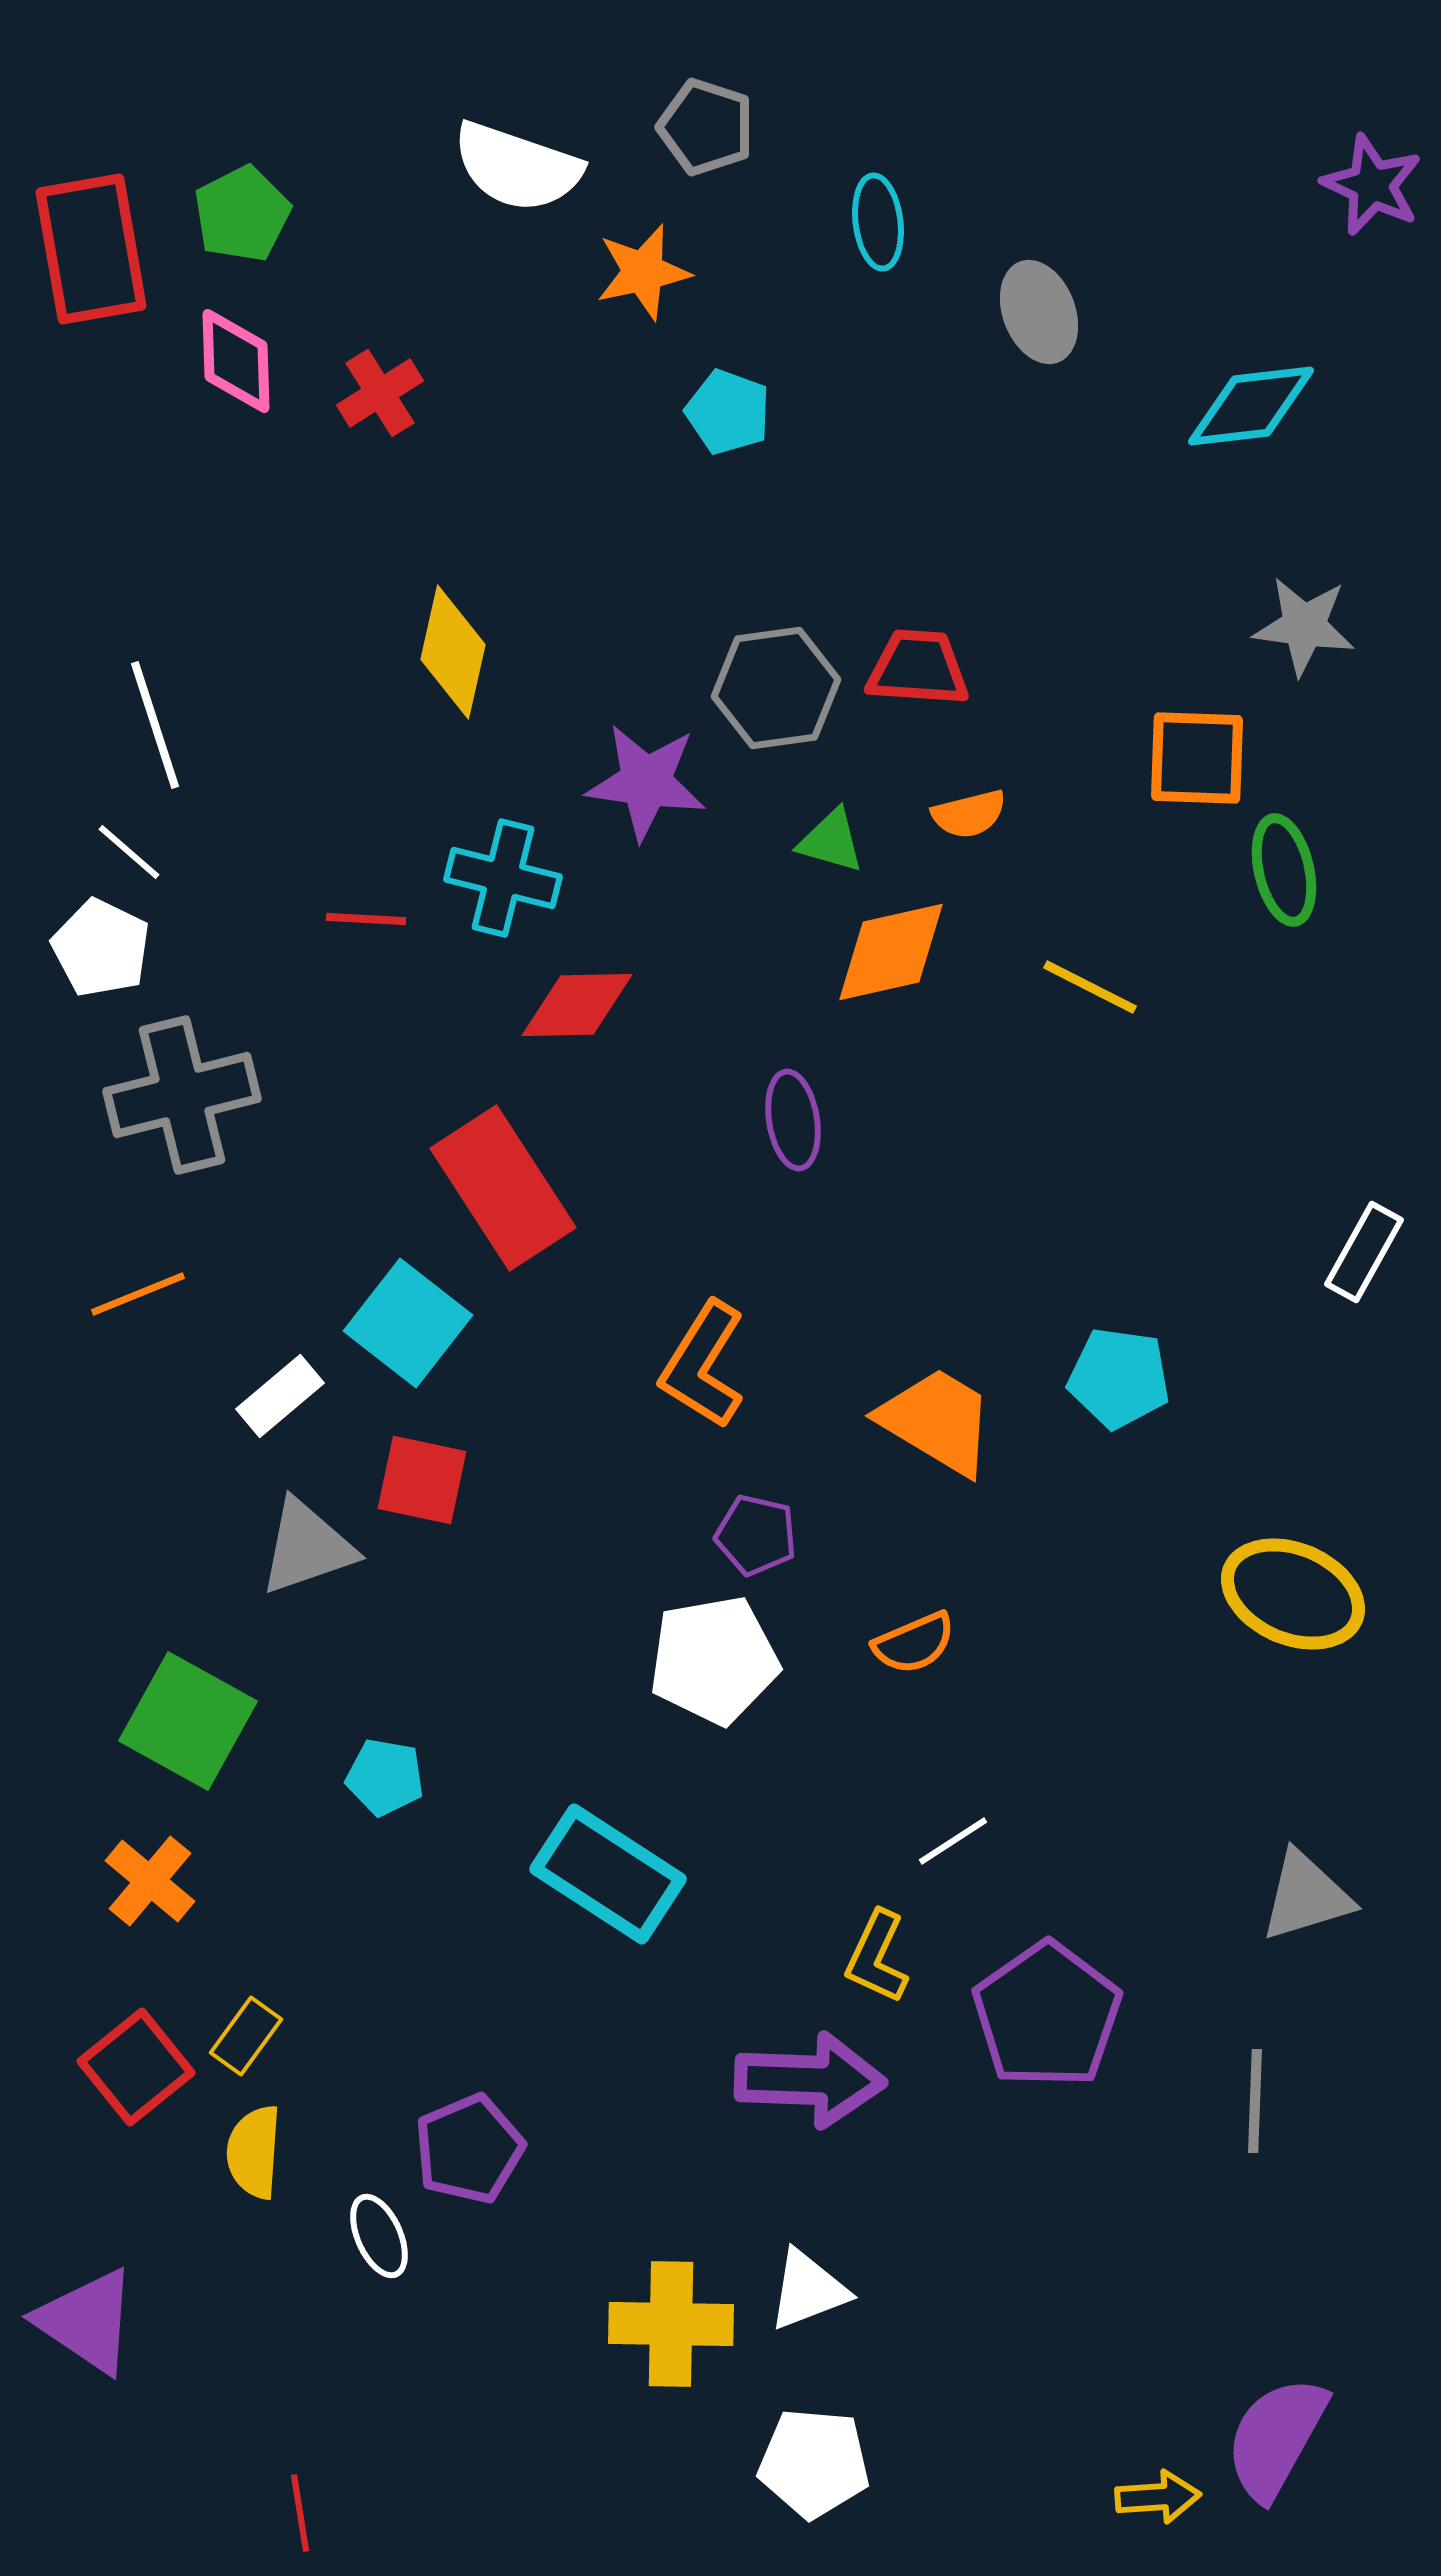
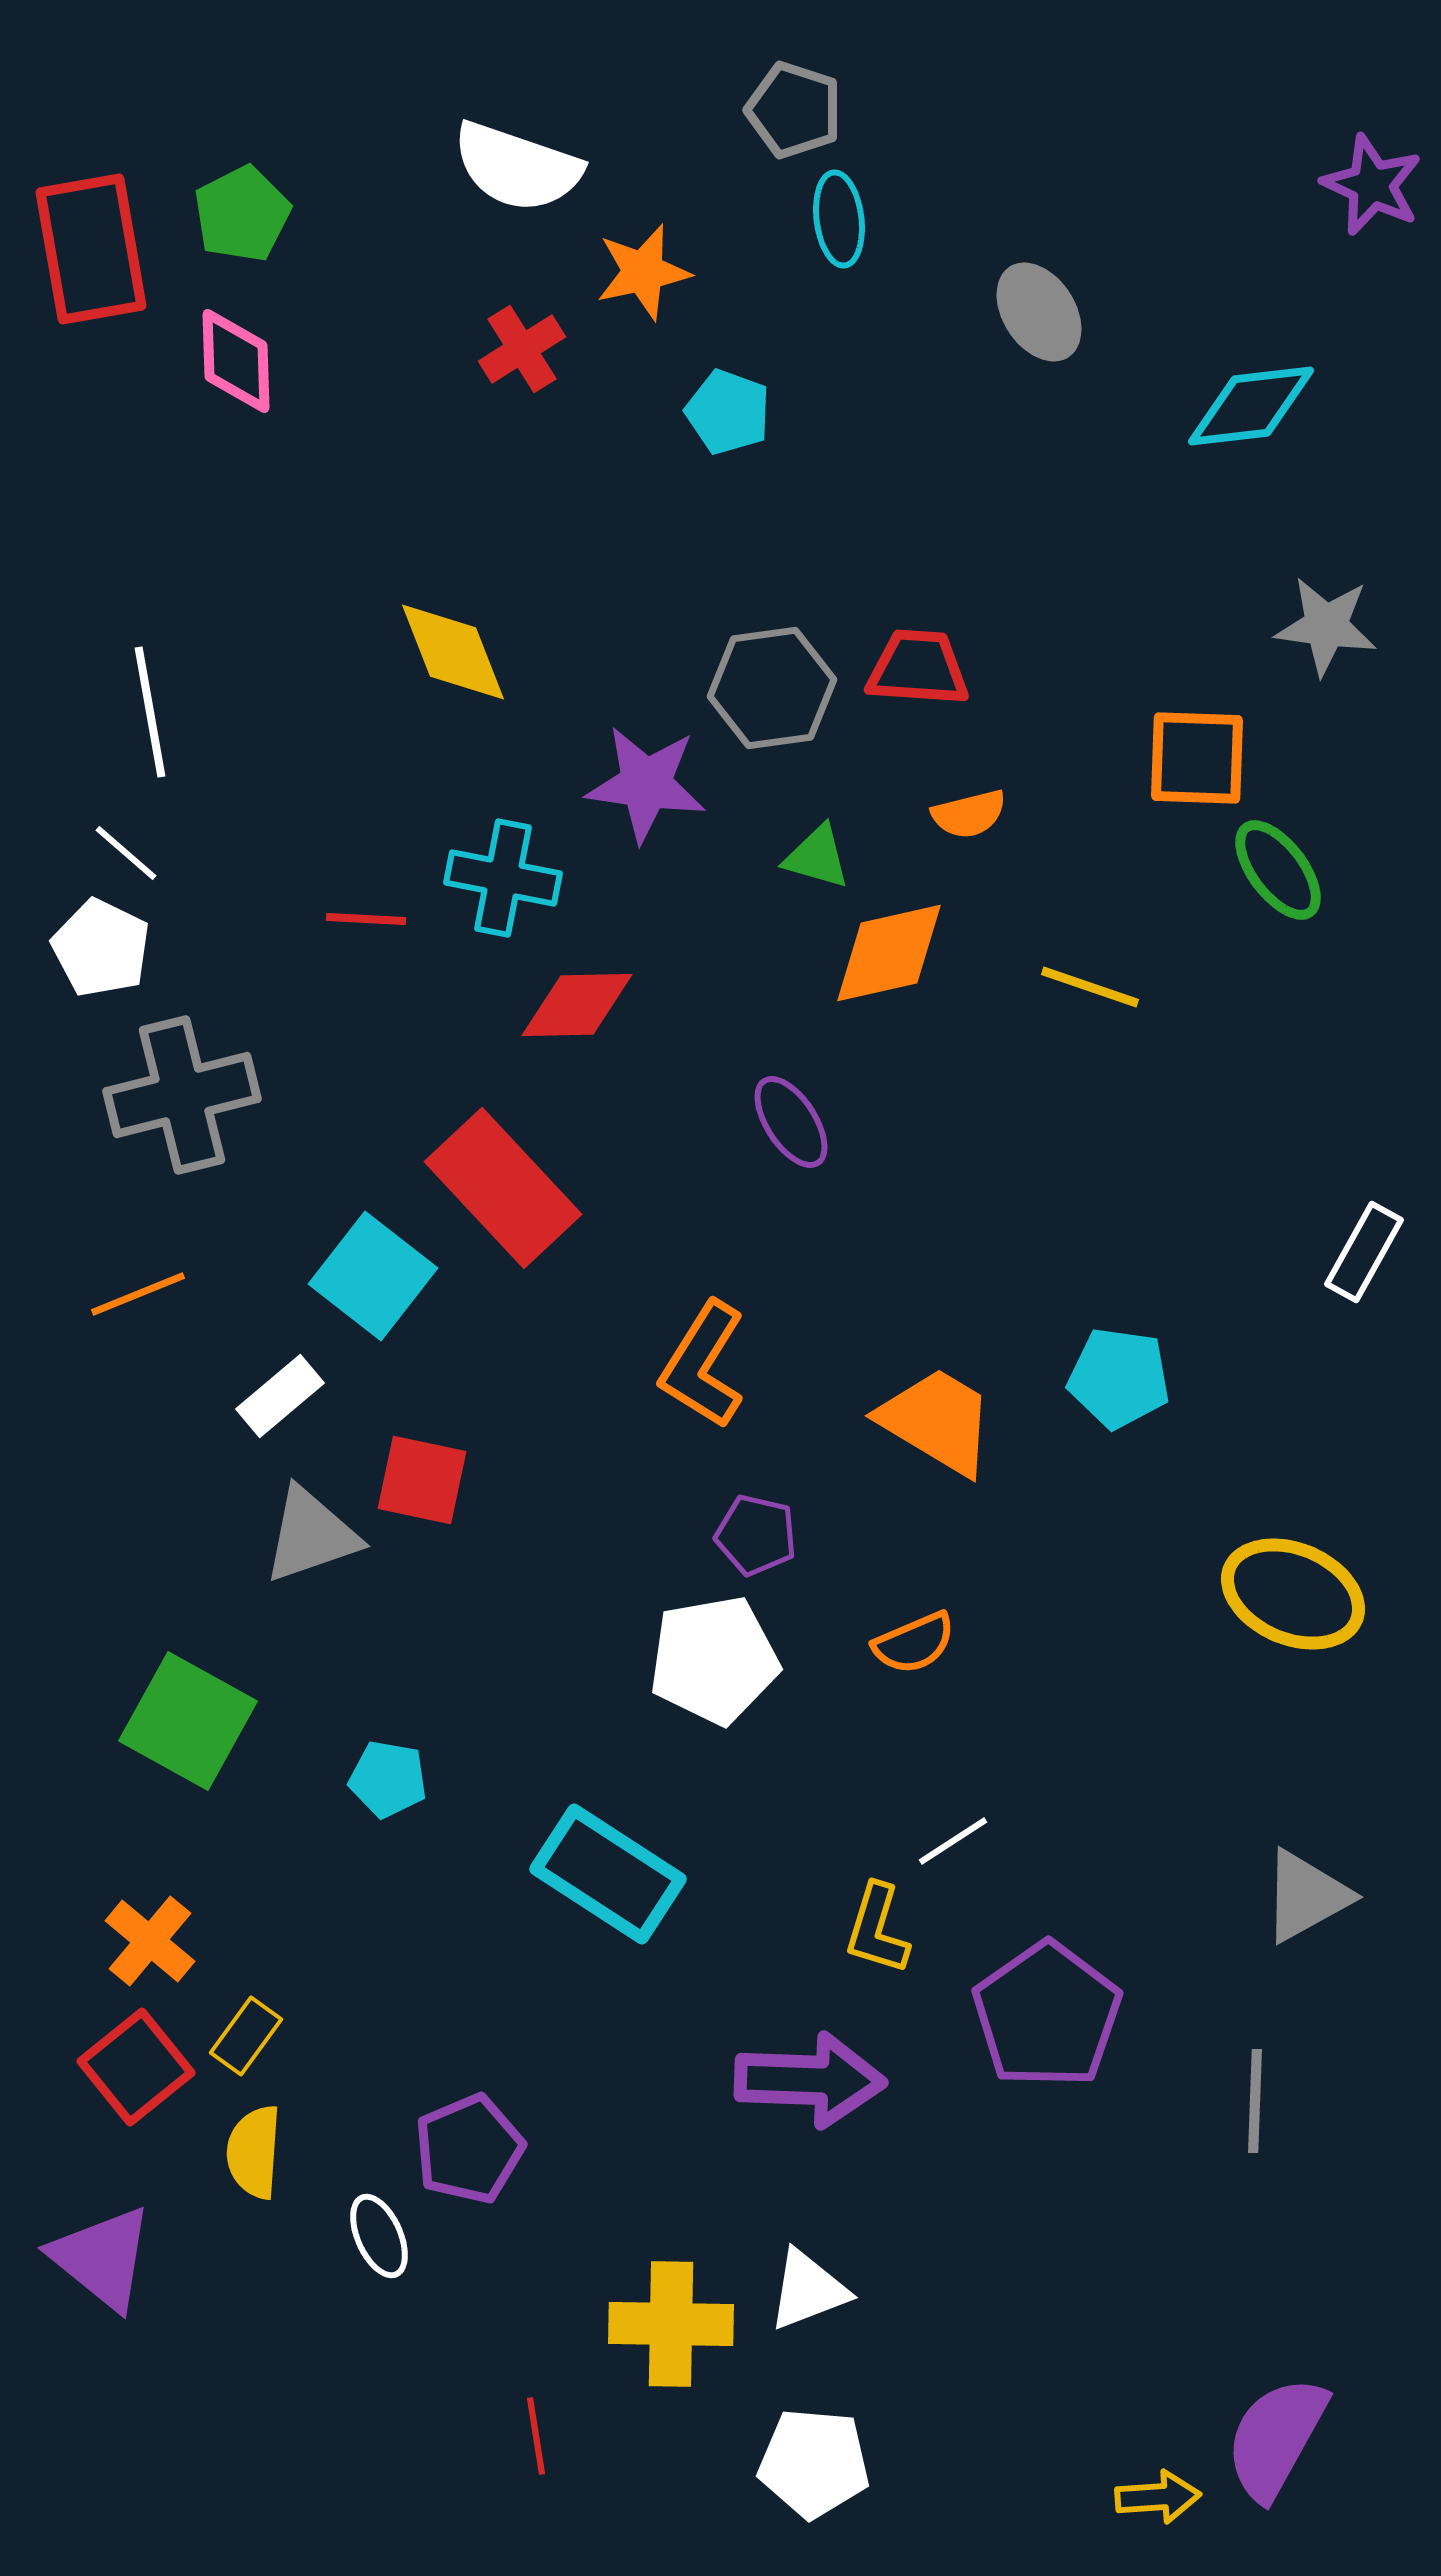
gray pentagon at (706, 127): moved 88 px right, 17 px up
cyan ellipse at (878, 222): moved 39 px left, 3 px up
gray ellipse at (1039, 312): rotated 12 degrees counterclockwise
red cross at (380, 393): moved 142 px right, 44 px up
gray star at (1304, 626): moved 22 px right
yellow diamond at (453, 652): rotated 34 degrees counterclockwise
gray hexagon at (776, 688): moved 4 px left
white line at (155, 725): moved 5 px left, 13 px up; rotated 8 degrees clockwise
purple star at (646, 782): moved 2 px down
green triangle at (831, 841): moved 14 px left, 16 px down
white line at (129, 852): moved 3 px left, 1 px down
green ellipse at (1284, 870): moved 6 px left; rotated 24 degrees counterclockwise
cyan cross at (503, 878): rotated 3 degrees counterclockwise
orange diamond at (891, 952): moved 2 px left, 1 px down
yellow line at (1090, 987): rotated 8 degrees counterclockwise
purple ellipse at (793, 1120): moved 2 px left, 2 px down; rotated 24 degrees counterclockwise
red rectangle at (503, 1188): rotated 10 degrees counterclockwise
cyan square at (408, 1323): moved 35 px left, 47 px up
gray triangle at (307, 1547): moved 4 px right, 12 px up
cyan pentagon at (385, 1777): moved 3 px right, 2 px down
orange cross at (150, 1881): moved 60 px down
gray triangle at (1306, 1896): rotated 12 degrees counterclockwise
yellow L-shape at (877, 1957): moved 28 px up; rotated 8 degrees counterclockwise
purple triangle at (87, 2321): moved 15 px right, 63 px up; rotated 5 degrees clockwise
red line at (300, 2513): moved 236 px right, 77 px up
